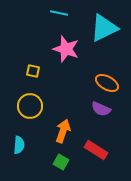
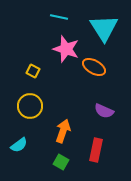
cyan line: moved 4 px down
cyan triangle: rotated 36 degrees counterclockwise
yellow square: rotated 16 degrees clockwise
orange ellipse: moved 13 px left, 16 px up
purple semicircle: moved 3 px right, 2 px down
cyan semicircle: rotated 48 degrees clockwise
red rectangle: rotated 70 degrees clockwise
